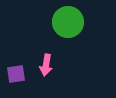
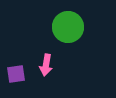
green circle: moved 5 px down
